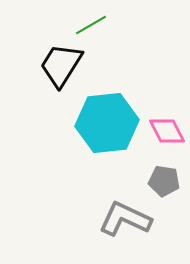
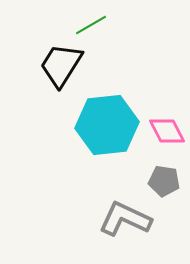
cyan hexagon: moved 2 px down
